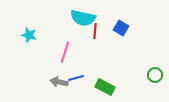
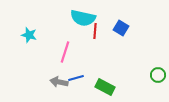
green circle: moved 3 px right
